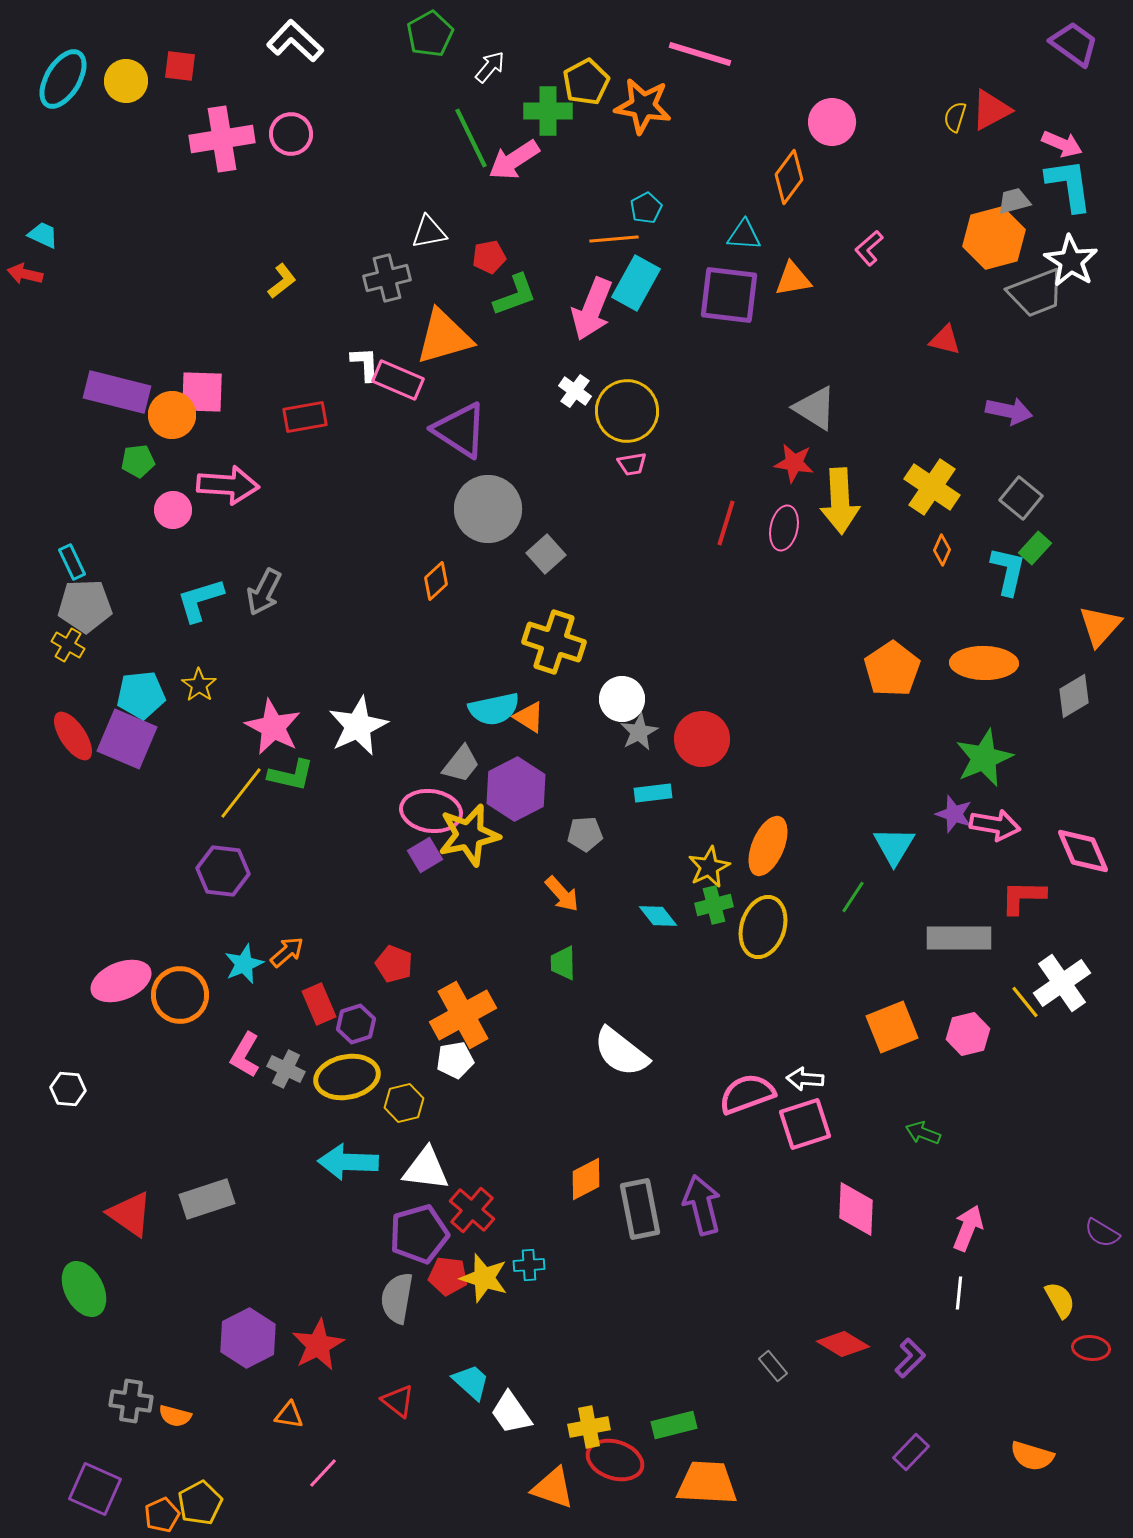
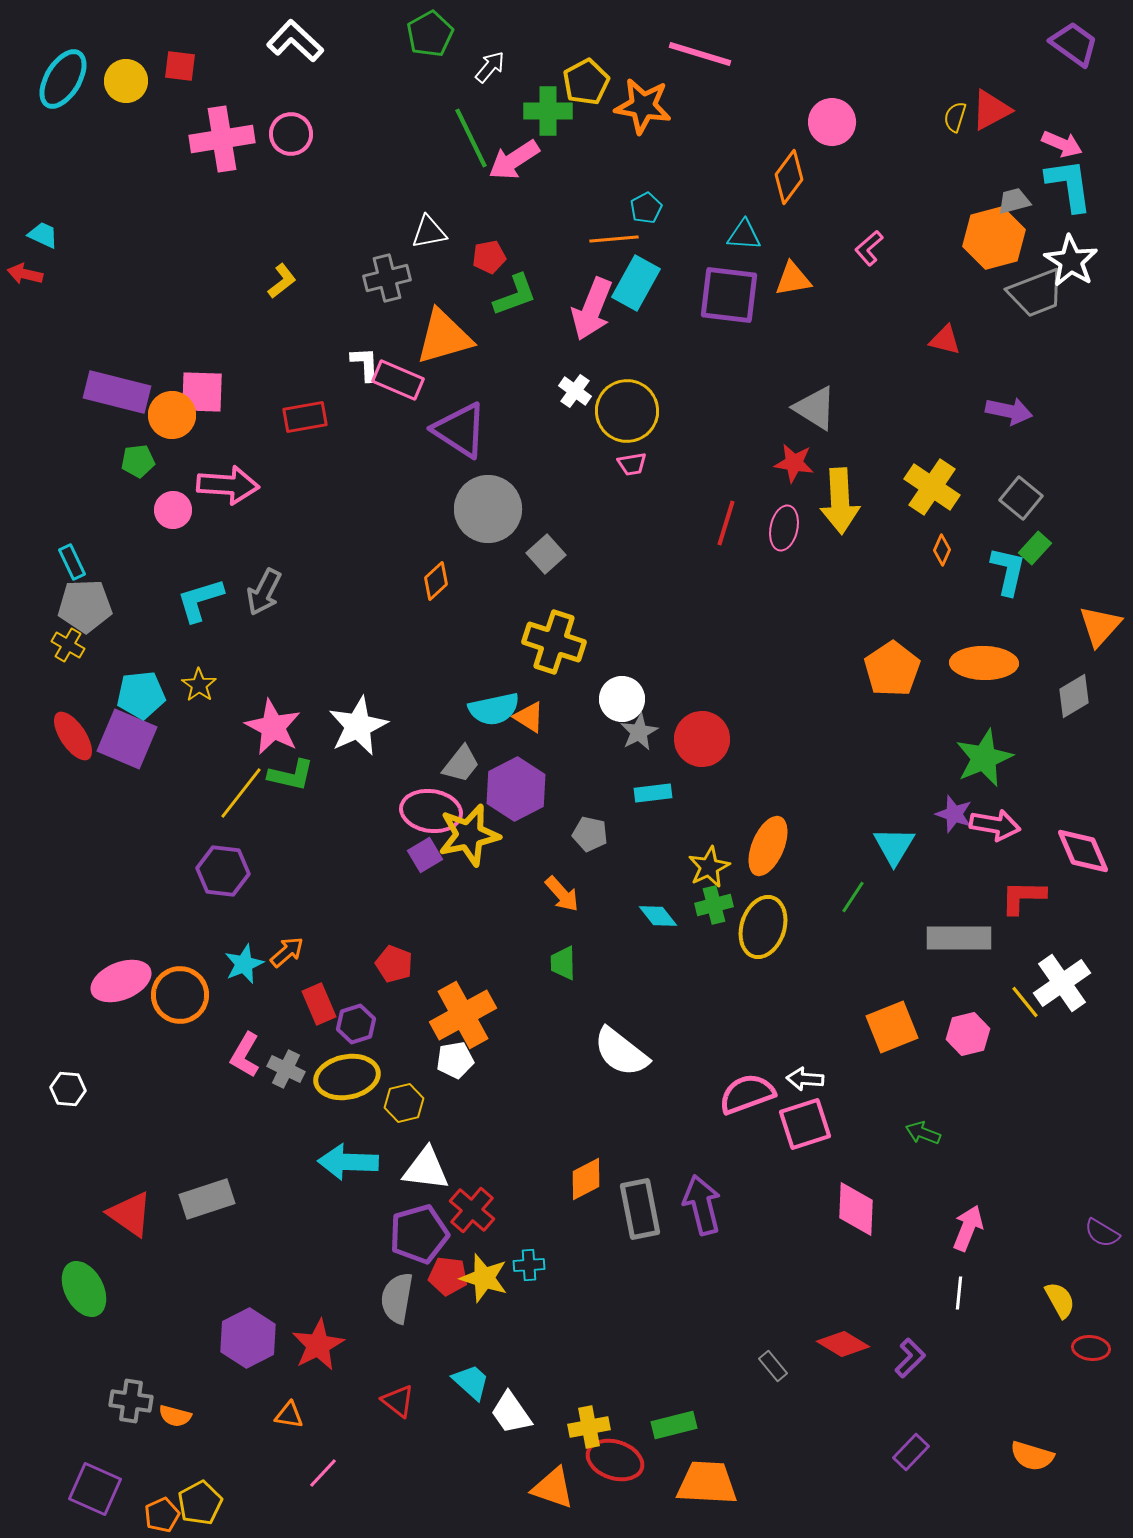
gray pentagon at (585, 834): moved 5 px right; rotated 16 degrees clockwise
